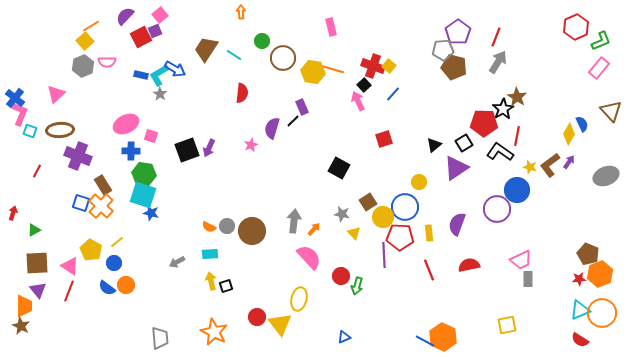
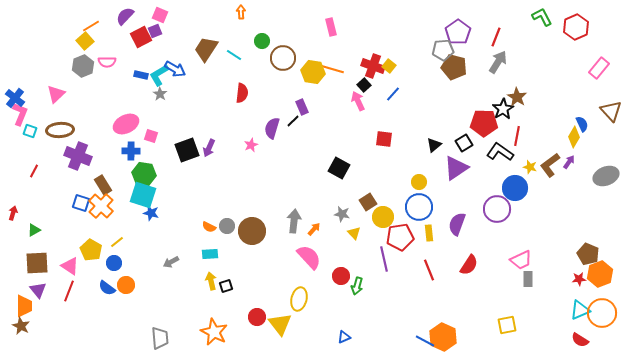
pink square at (160, 15): rotated 28 degrees counterclockwise
green L-shape at (601, 41): moved 59 px left, 24 px up; rotated 95 degrees counterclockwise
yellow diamond at (569, 134): moved 5 px right, 3 px down
red square at (384, 139): rotated 24 degrees clockwise
red line at (37, 171): moved 3 px left
blue circle at (517, 190): moved 2 px left, 2 px up
blue circle at (405, 207): moved 14 px right
red pentagon at (400, 237): rotated 12 degrees counterclockwise
purple line at (384, 255): moved 4 px down; rotated 10 degrees counterclockwise
gray arrow at (177, 262): moved 6 px left
red semicircle at (469, 265): rotated 135 degrees clockwise
